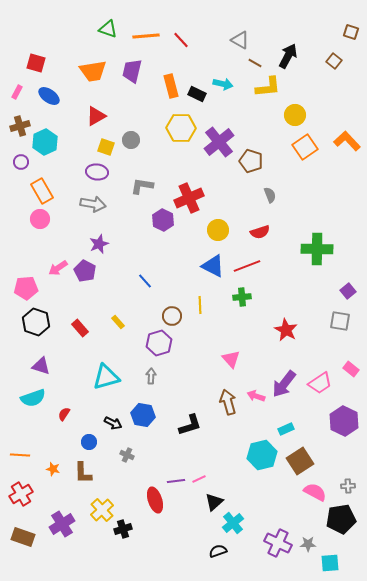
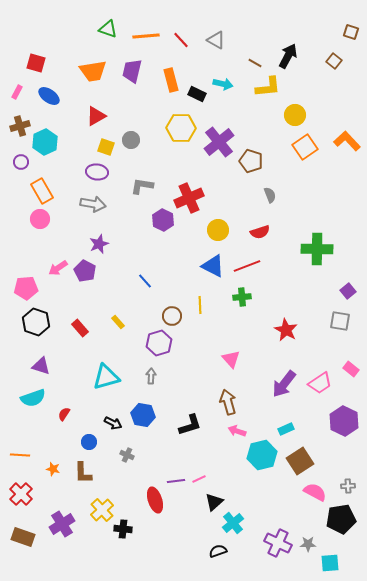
gray triangle at (240, 40): moved 24 px left
orange rectangle at (171, 86): moved 6 px up
pink arrow at (256, 396): moved 19 px left, 35 px down
red cross at (21, 494): rotated 15 degrees counterclockwise
black cross at (123, 529): rotated 24 degrees clockwise
